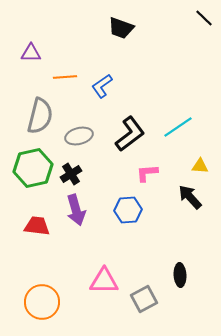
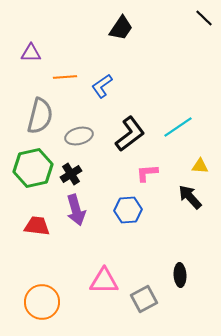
black trapezoid: rotated 76 degrees counterclockwise
